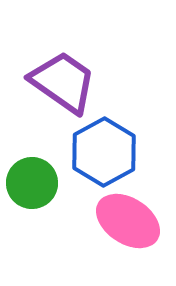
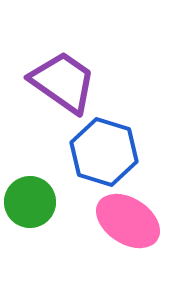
blue hexagon: rotated 14 degrees counterclockwise
green circle: moved 2 px left, 19 px down
